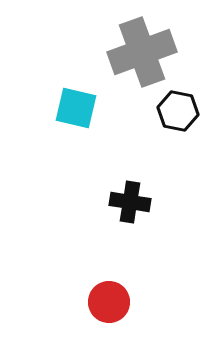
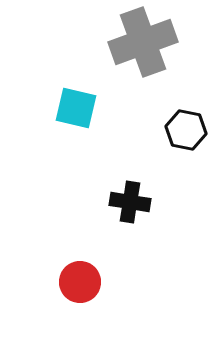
gray cross: moved 1 px right, 10 px up
black hexagon: moved 8 px right, 19 px down
red circle: moved 29 px left, 20 px up
